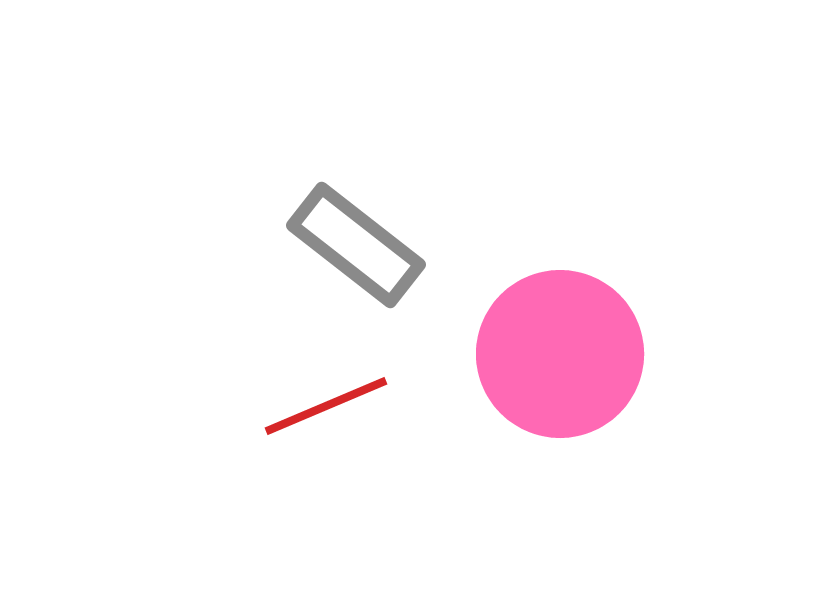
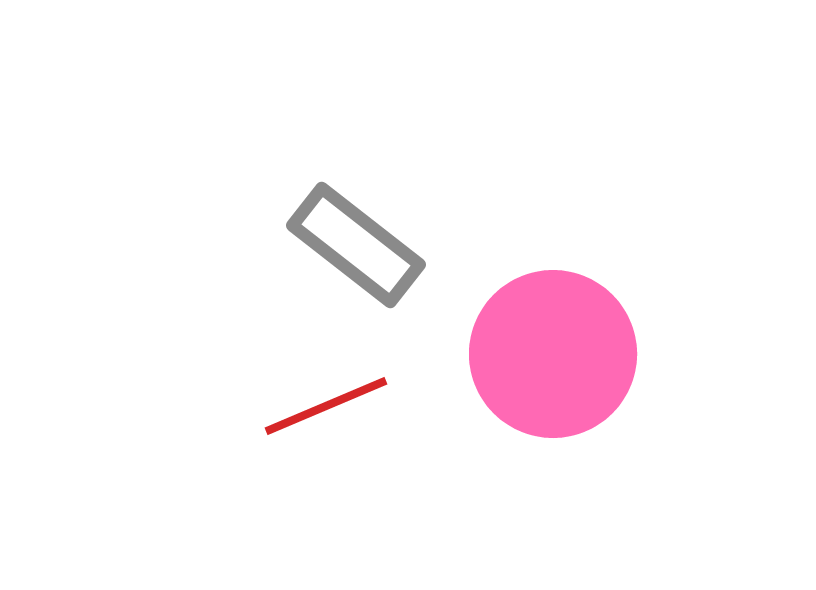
pink circle: moved 7 px left
